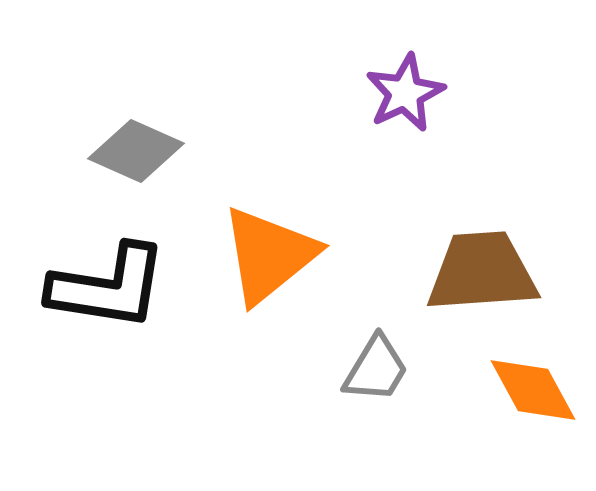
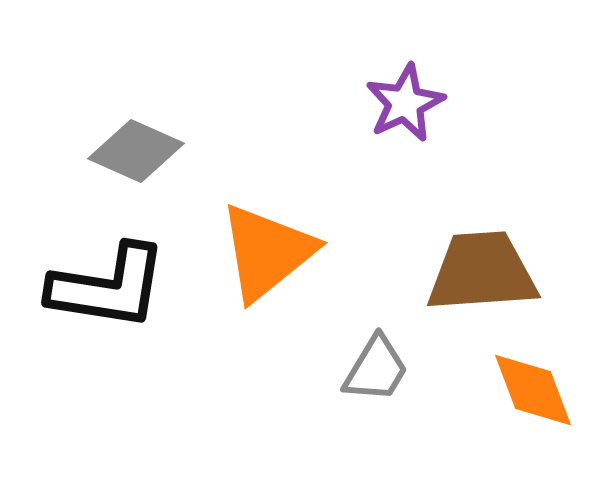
purple star: moved 10 px down
orange triangle: moved 2 px left, 3 px up
orange diamond: rotated 8 degrees clockwise
